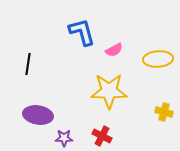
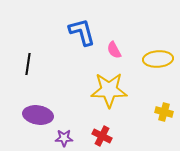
pink semicircle: rotated 90 degrees clockwise
yellow star: moved 1 px up
